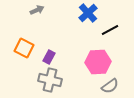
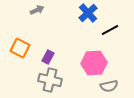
orange square: moved 4 px left
purple rectangle: moved 1 px left
pink hexagon: moved 4 px left, 1 px down
gray semicircle: moved 1 px left; rotated 24 degrees clockwise
